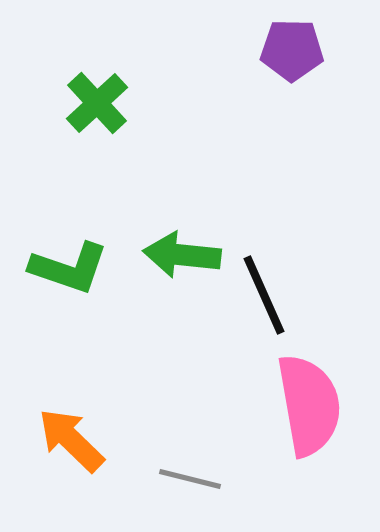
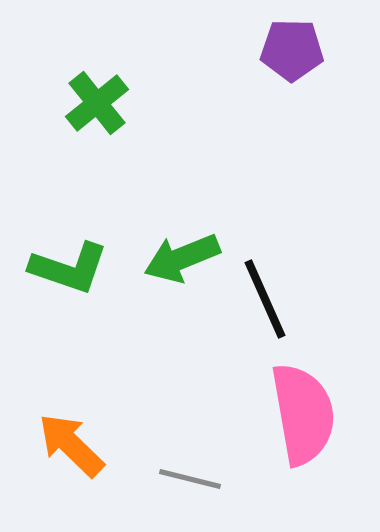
green cross: rotated 4 degrees clockwise
green arrow: moved 3 px down; rotated 28 degrees counterclockwise
black line: moved 1 px right, 4 px down
pink semicircle: moved 6 px left, 9 px down
orange arrow: moved 5 px down
